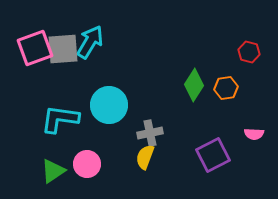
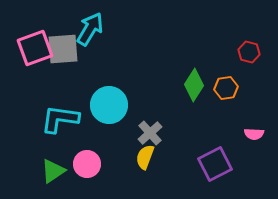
cyan arrow: moved 13 px up
gray cross: rotated 30 degrees counterclockwise
purple square: moved 2 px right, 9 px down
